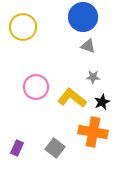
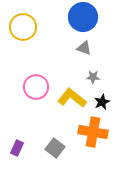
gray triangle: moved 4 px left, 2 px down
